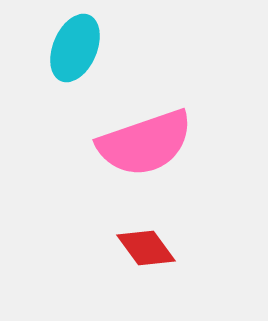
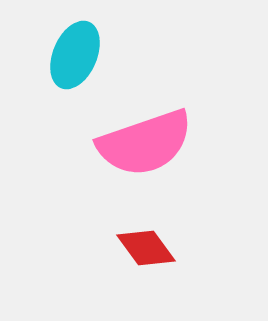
cyan ellipse: moved 7 px down
